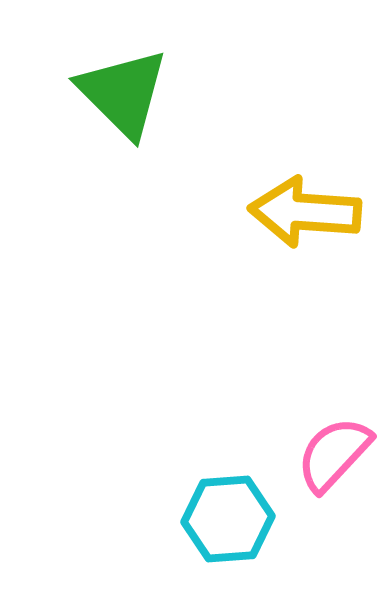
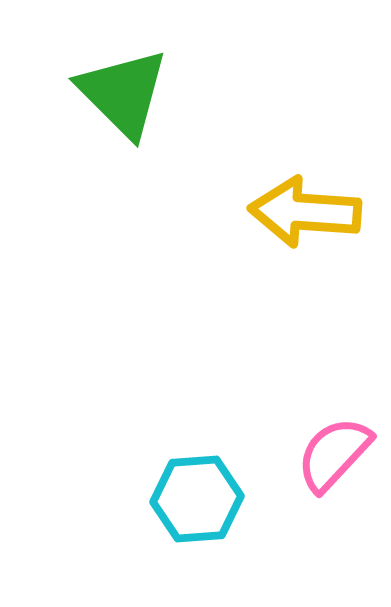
cyan hexagon: moved 31 px left, 20 px up
